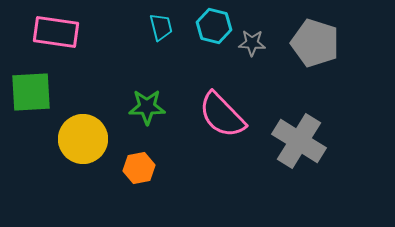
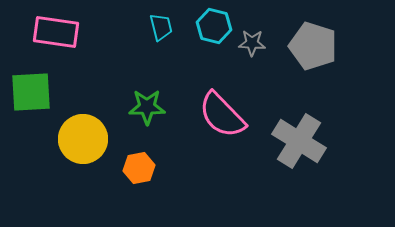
gray pentagon: moved 2 px left, 3 px down
